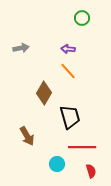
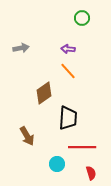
brown diamond: rotated 25 degrees clockwise
black trapezoid: moved 2 px left, 1 px down; rotated 20 degrees clockwise
red semicircle: moved 2 px down
